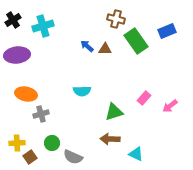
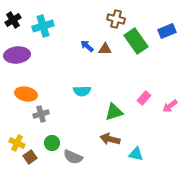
brown arrow: rotated 12 degrees clockwise
yellow cross: rotated 28 degrees clockwise
cyan triangle: rotated 14 degrees counterclockwise
